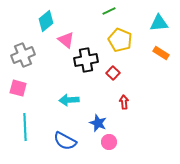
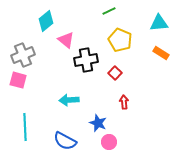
red square: moved 2 px right
pink square: moved 8 px up
